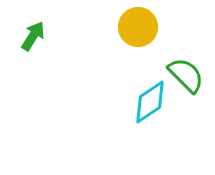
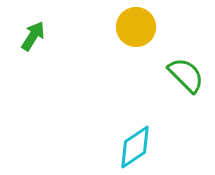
yellow circle: moved 2 px left
cyan diamond: moved 15 px left, 45 px down
